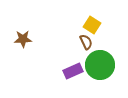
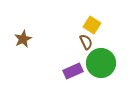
brown star: rotated 24 degrees counterclockwise
green circle: moved 1 px right, 2 px up
